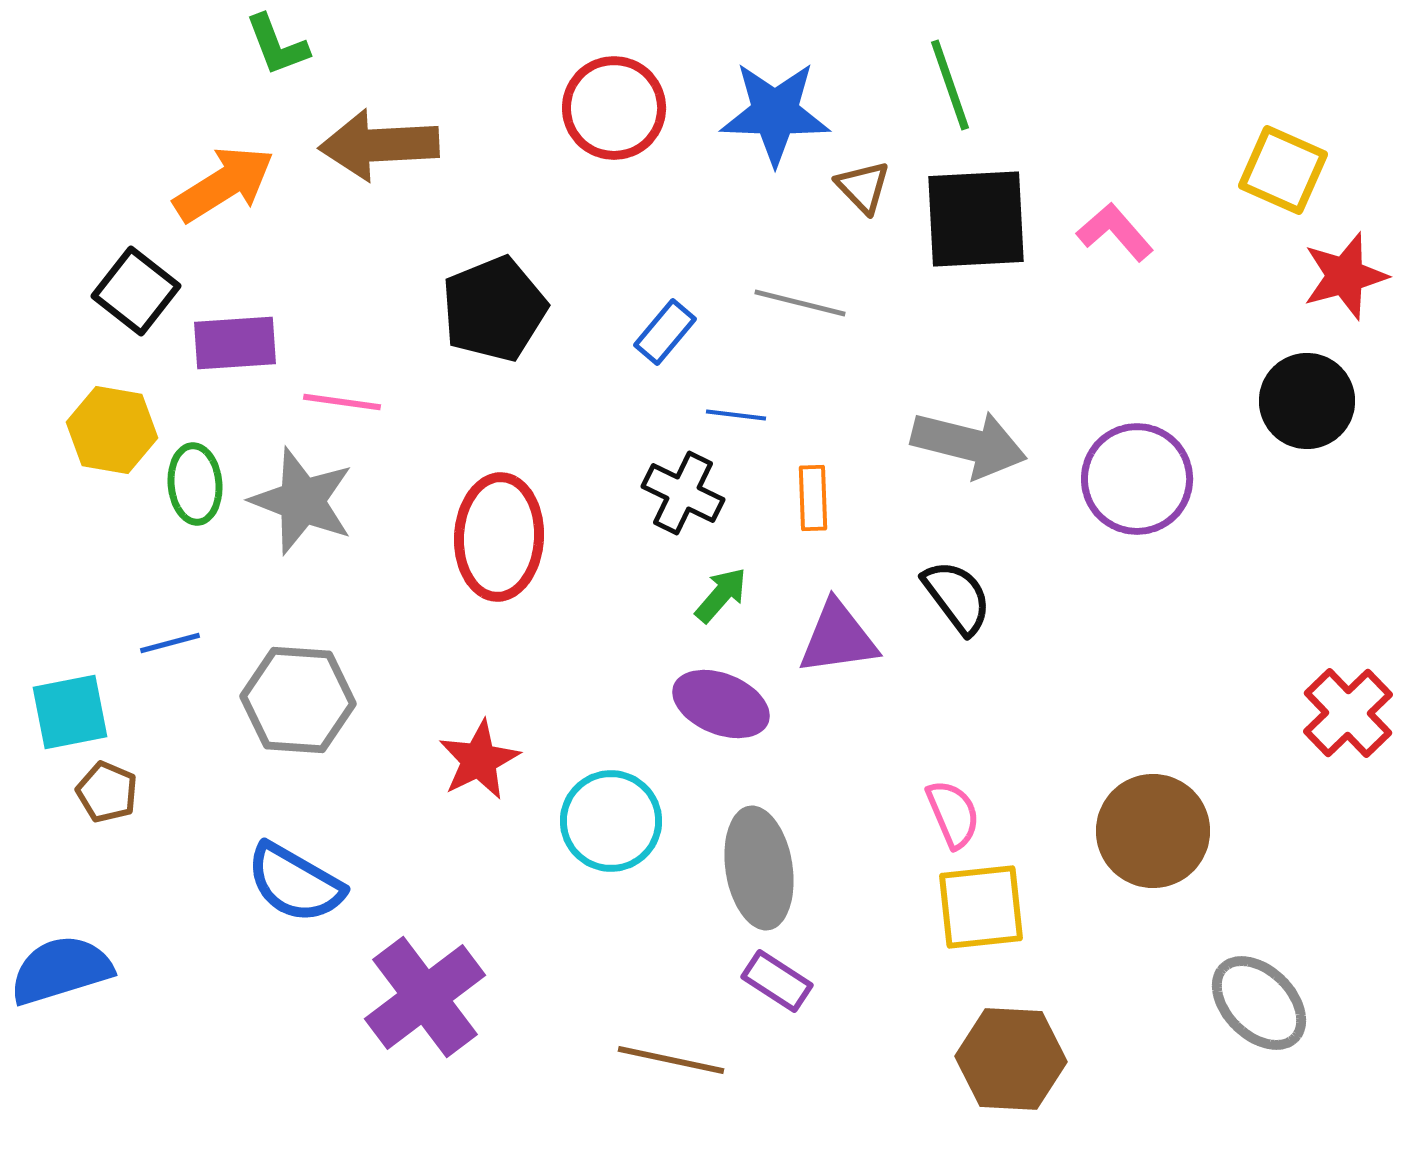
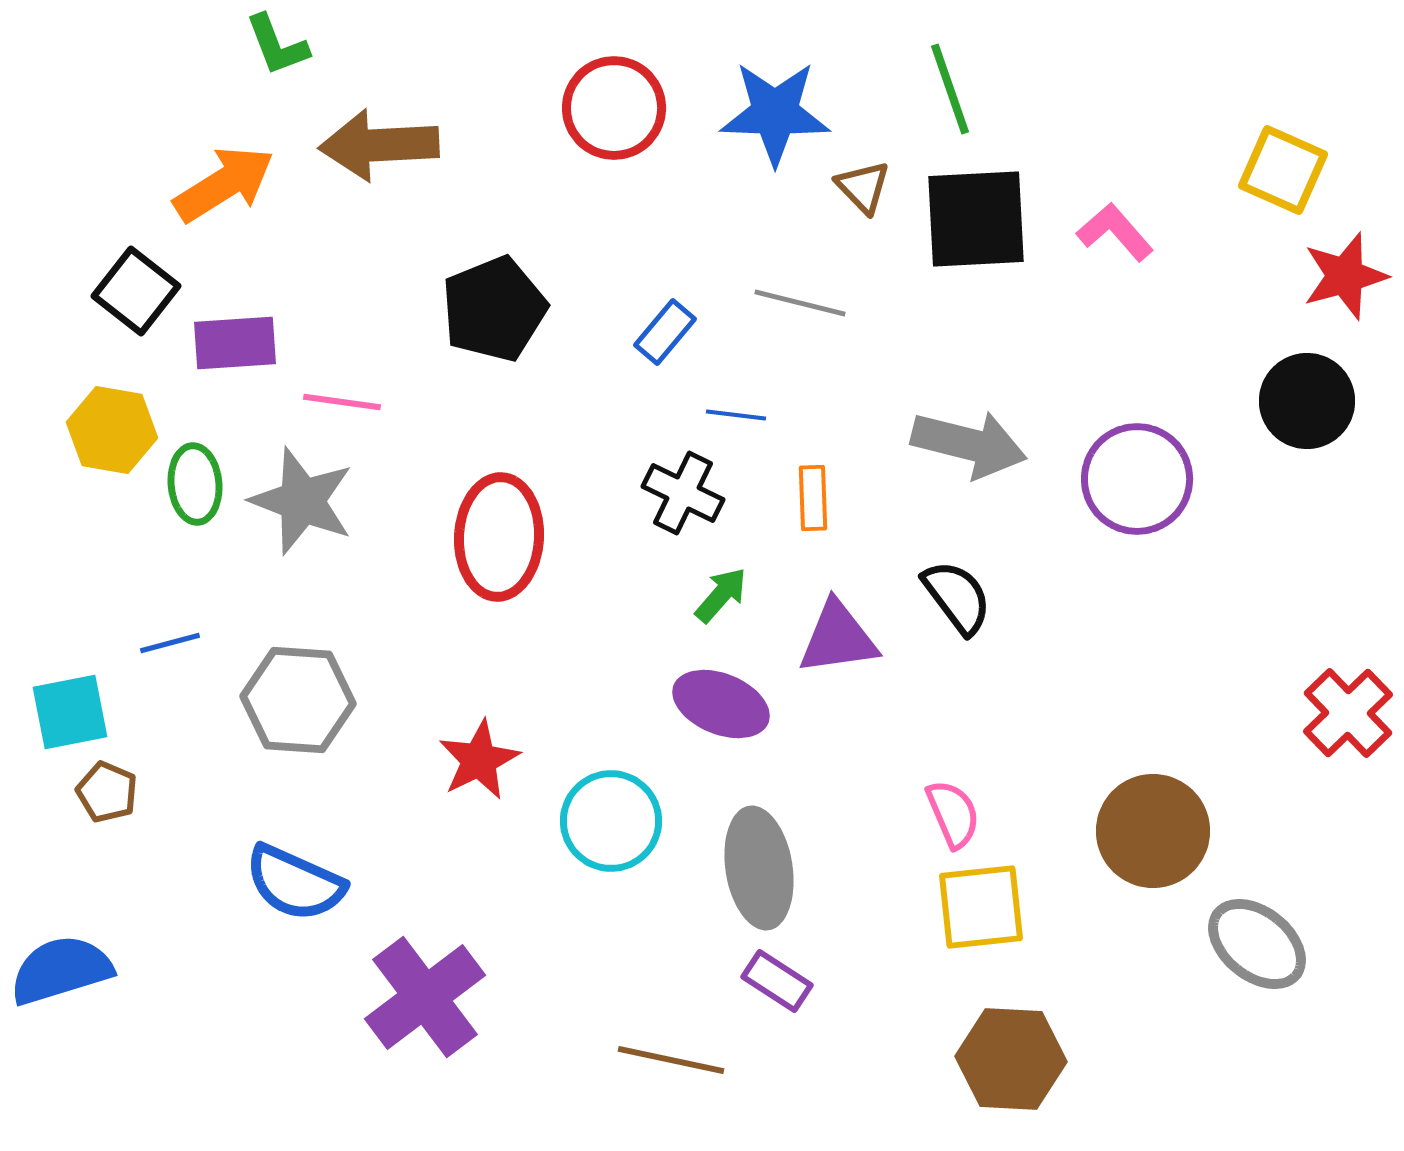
green line at (950, 85): moved 4 px down
blue semicircle at (295, 883): rotated 6 degrees counterclockwise
gray ellipse at (1259, 1003): moved 2 px left, 59 px up; rotated 6 degrees counterclockwise
